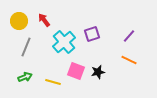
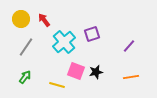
yellow circle: moved 2 px right, 2 px up
purple line: moved 10 px down
gray line: rotated 12 degrees clockwise
orange line: moved 2 px right, 17 px down; rotated 35 degrees counterclockwise
black star: moved 2 px left
green arrow: rotated 32 degrees counterclockwise
yellow line: moved 4 px right, 3 px down
